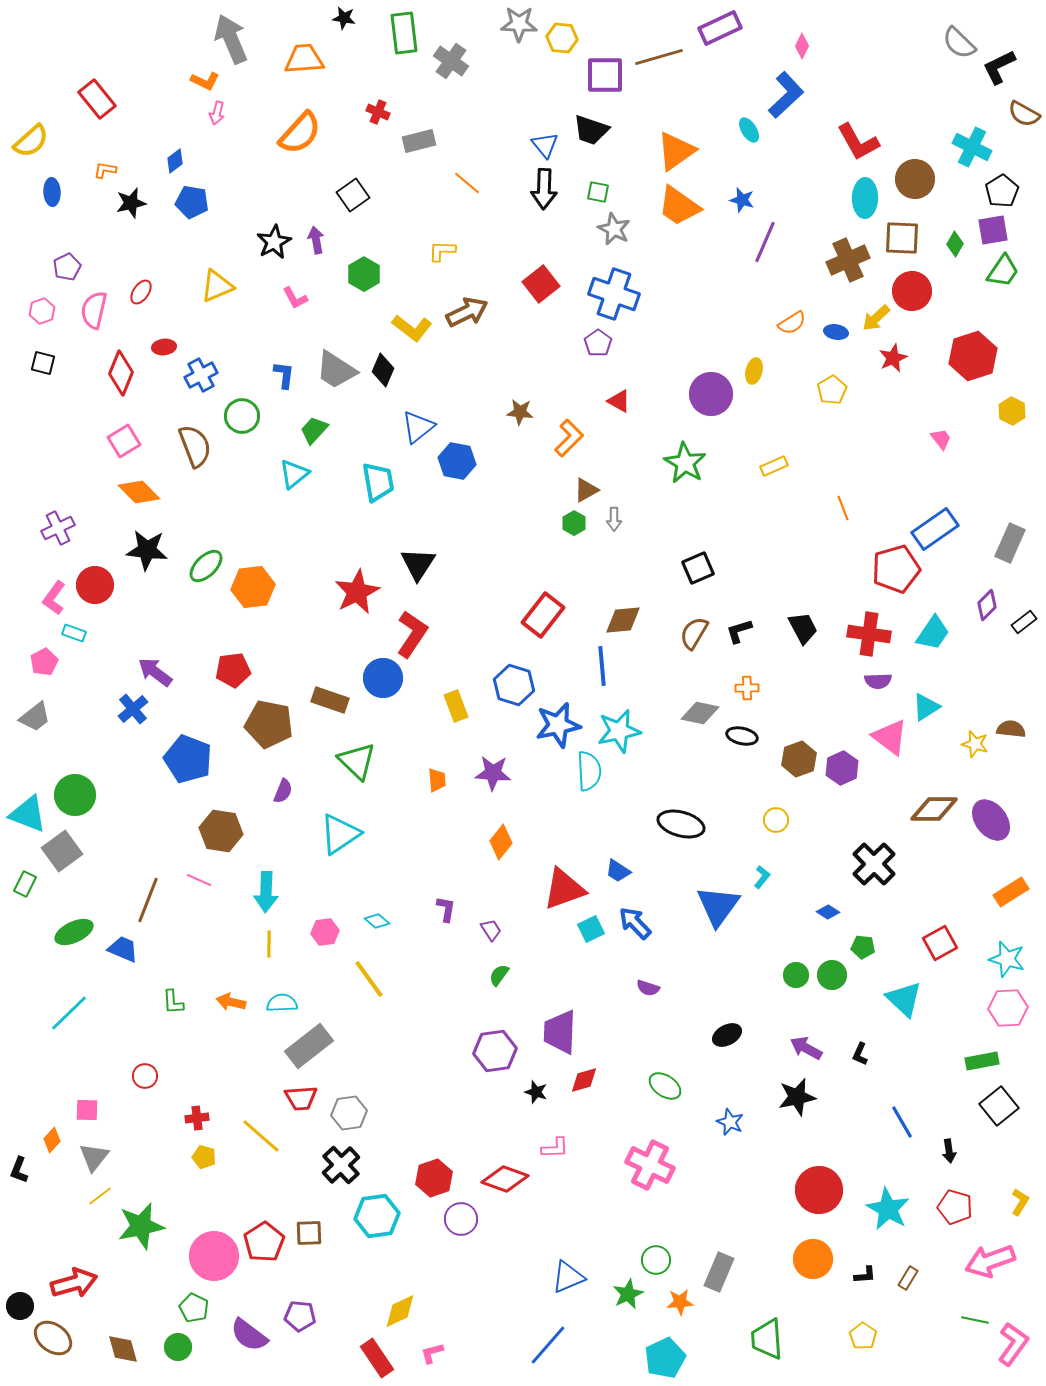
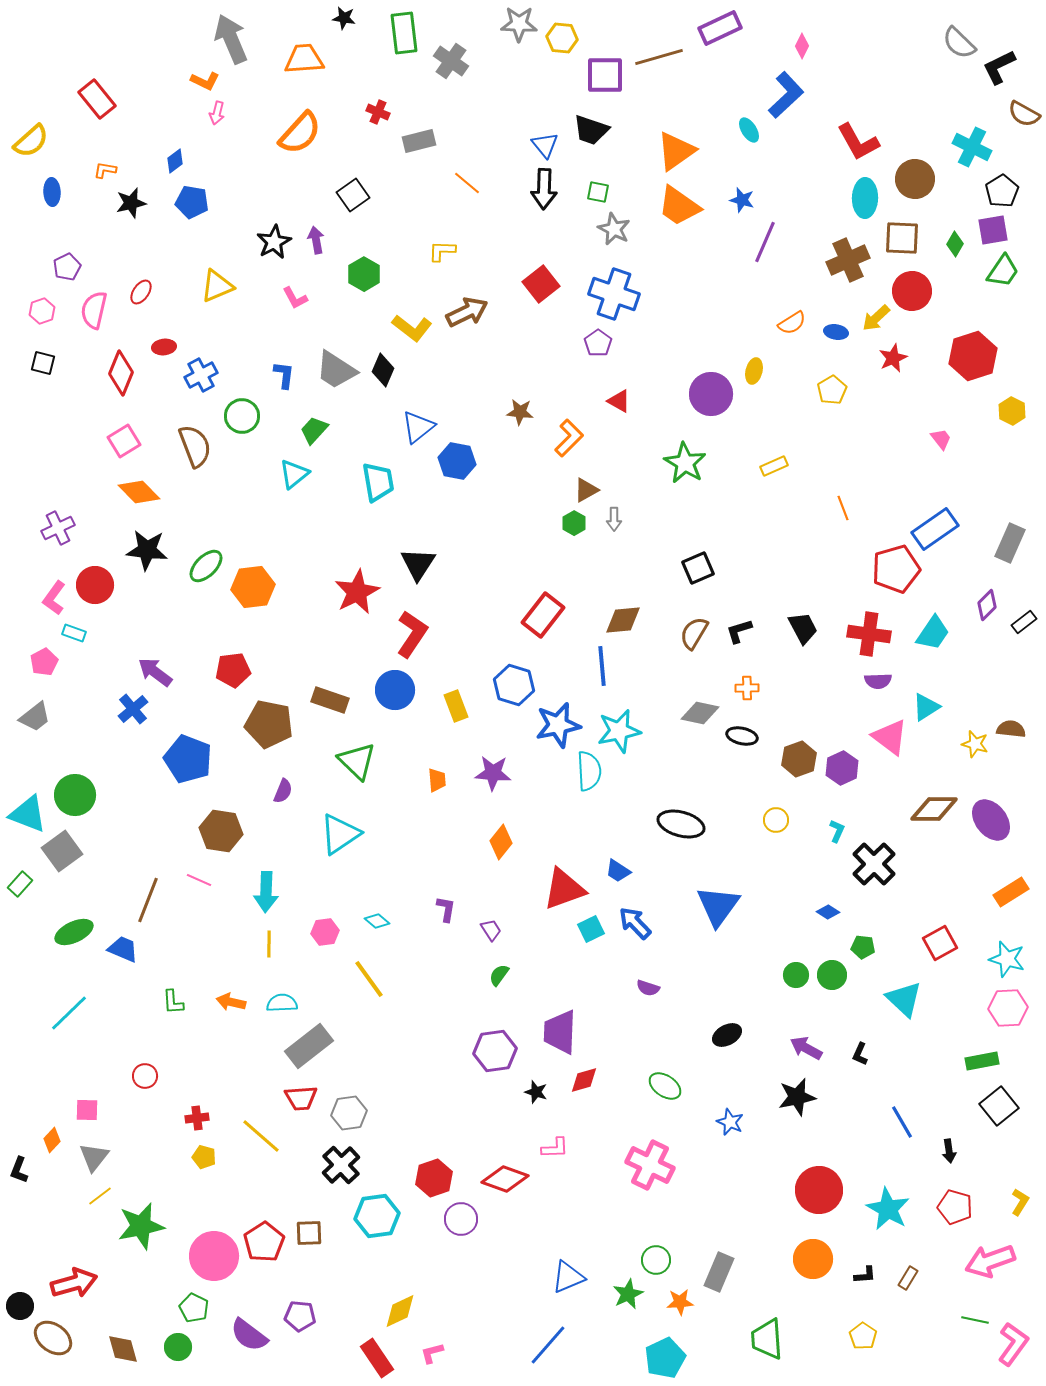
blue circle at (383, 678): moved 12 px right, 12 px down
cyan L-shape at (762, 877): moved 75 px right, 46 px up; rotated 15 degrees counterclockwise
green rectangle at (25, 884): moved 5 px left; rotated 15 degrees clockwise
